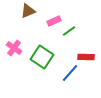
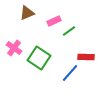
brown triangle: moved 1 px left, 2 px down
green square: moved 3 px left, 1 px down
